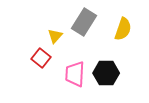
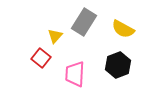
yellow semicircle: rotated 100 degrees clockwise
black hexagon: moved 12 px right, 8 px up; rotated 20 degrees counterclockwise
